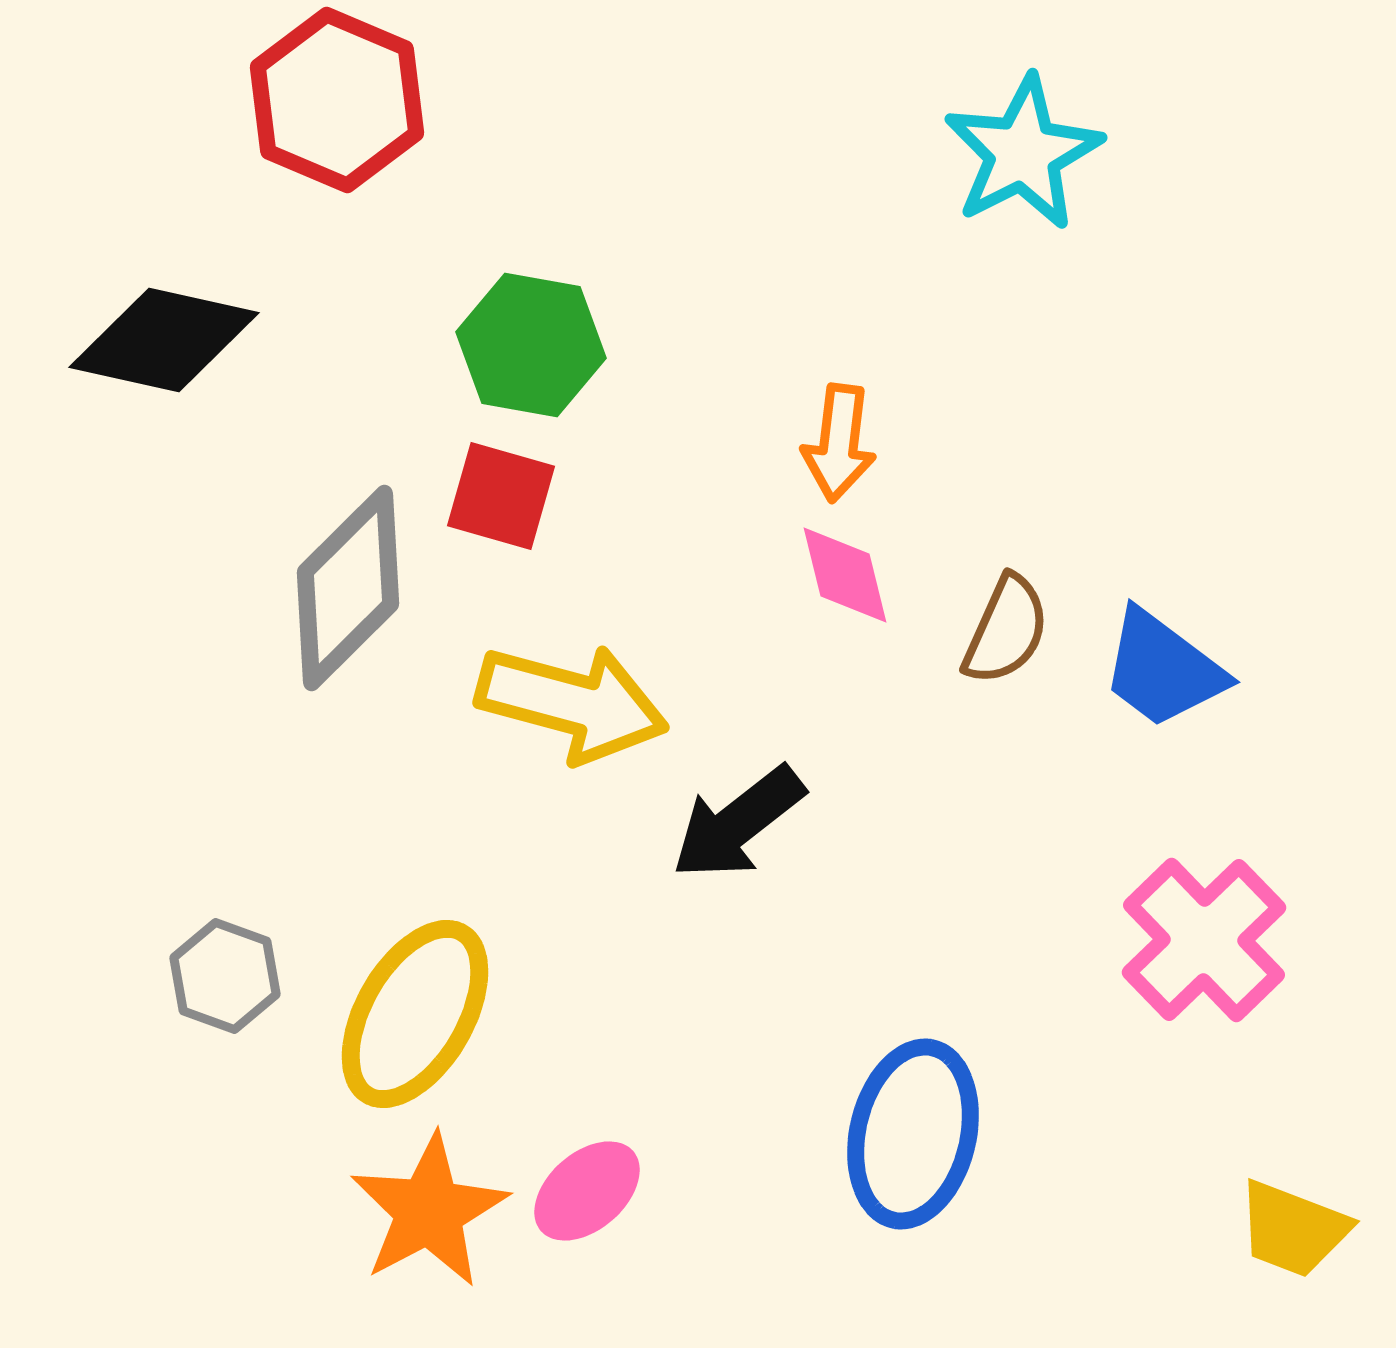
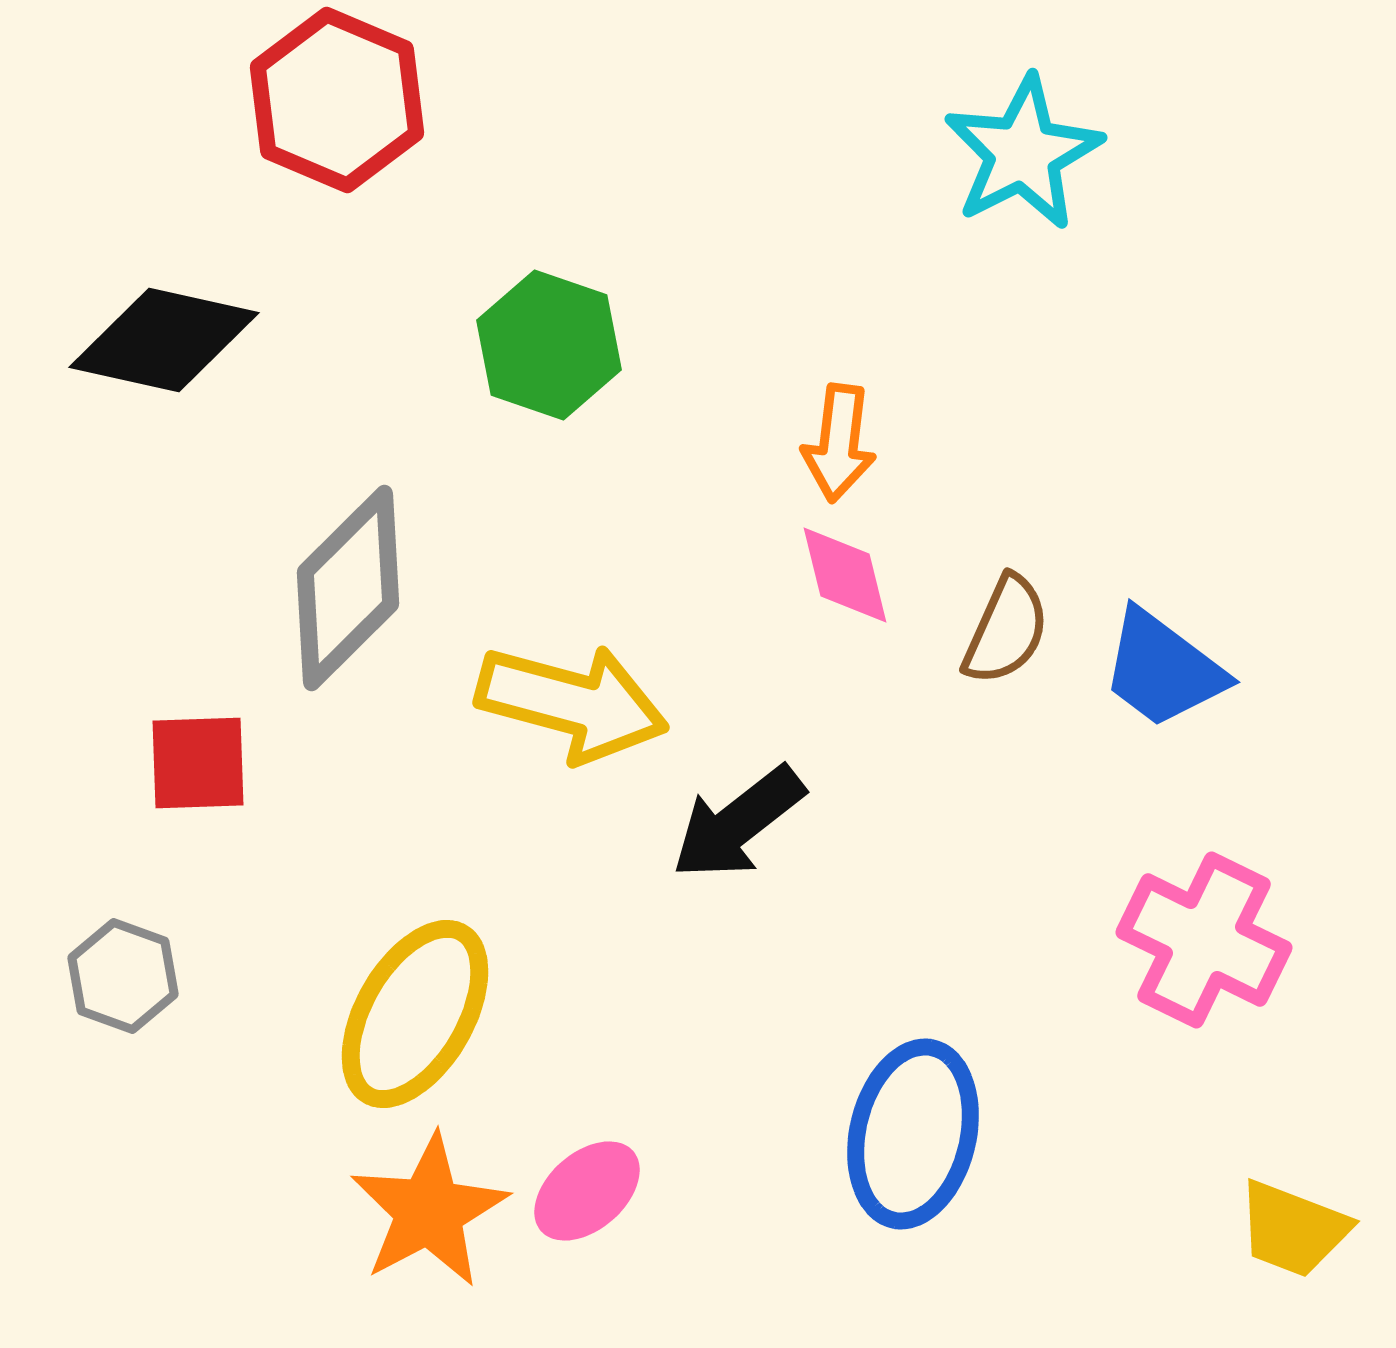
green hexagon: moved 18 px right; rotated 9 degrees clockwise
red square: moved 303 px left, 267 px down; rotated 18 degrees counterclockwise
pink cross: rotated 20 degrees counterclockwise
gray hexagon: moved 102 px left
